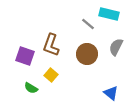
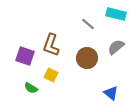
cyan rectangle: moved 7 px right
gray semicircle: rotated 24 degrees clockwise
brown circle: moved 4 px down
yellow square: rotated 16 degrees counterclockwise
